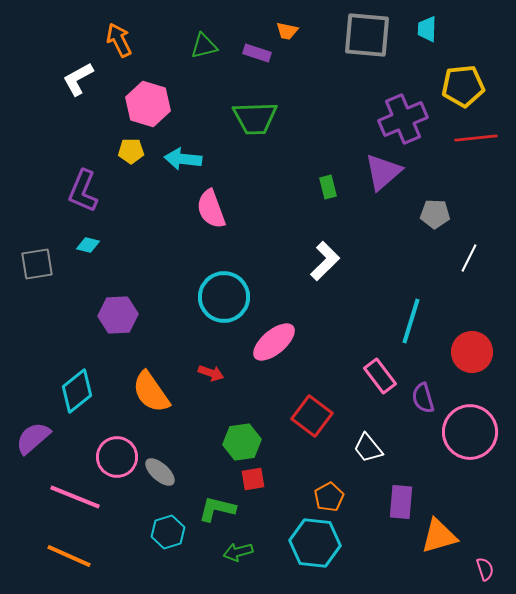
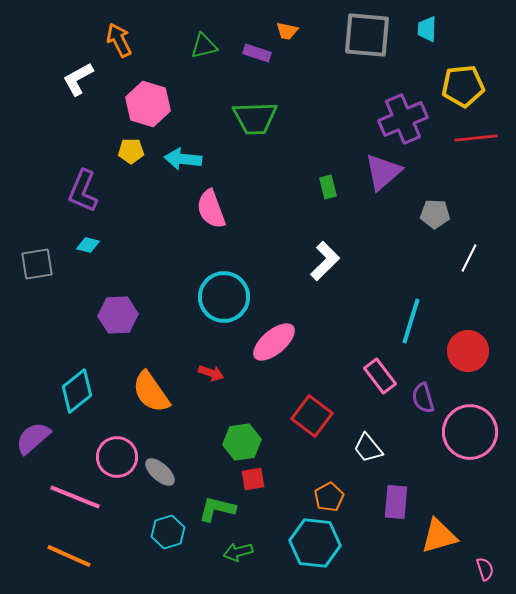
red circle at (472, 352): moved 4 px left, 1 px up
purple rectangle at (401, 502): moved 5 px left
